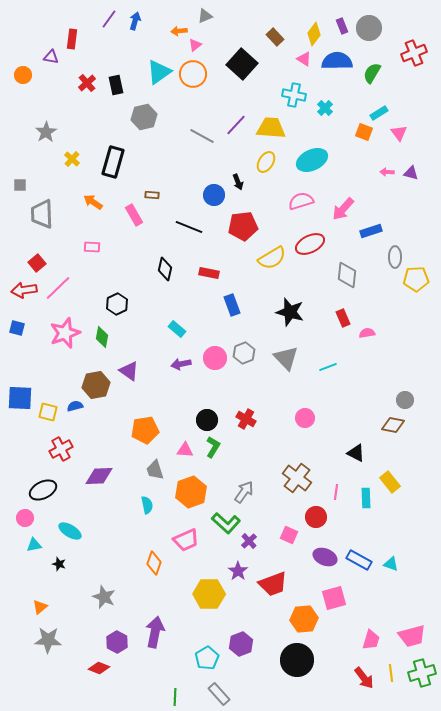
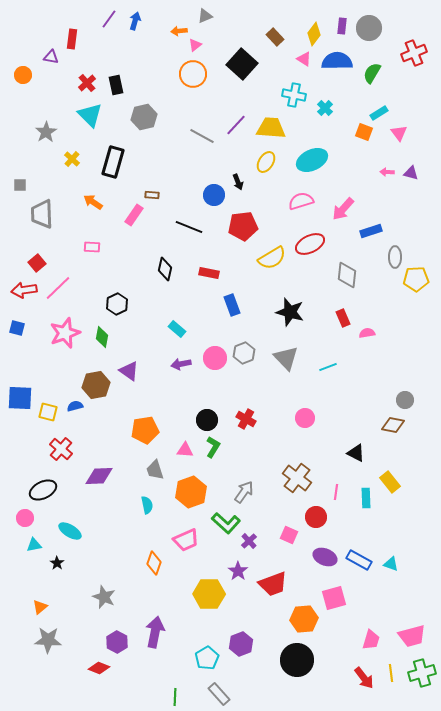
purple rectangle at (342, 26): rotated 28 degrees clockwise
cyan triangle at (159, 72): moved 69 px left, 43 px down; rotated 40 degrees counterclockwise
pink rectangle at (134, 215): rotated 65 degrees clockwise
red cross at (61, 449): rotated 20 degrees counterclockwise
black star at (59, 564): moved 2 px left, 1 px up; rotated 16 degrees clockwise
